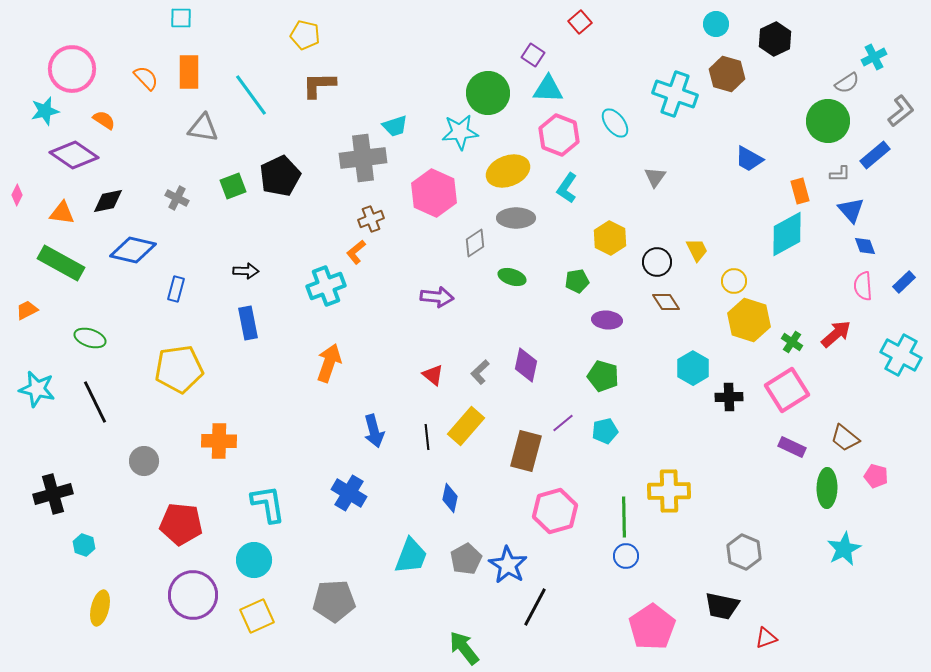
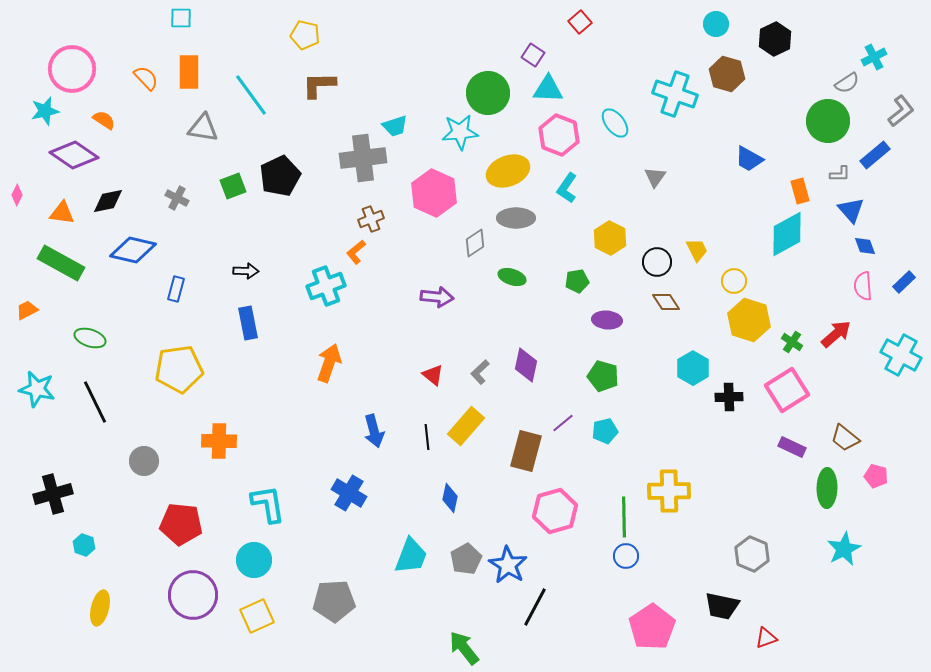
gray hexagon at (744, 552): moved 8 px right, 2 px down
